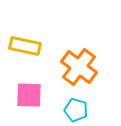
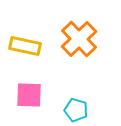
orange cross: moved 28 px up; rotated 9 degrees clockwise
